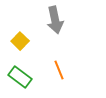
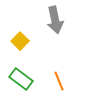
orange line: moved 11 px down
green rectangle: moved 1 px right, 2 px down
